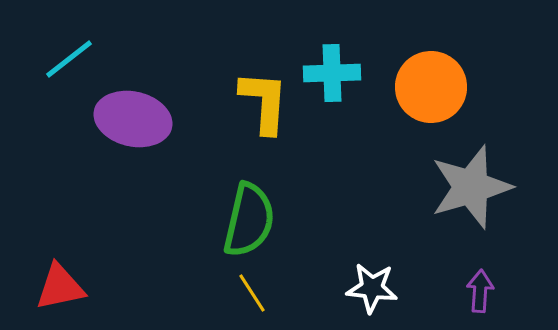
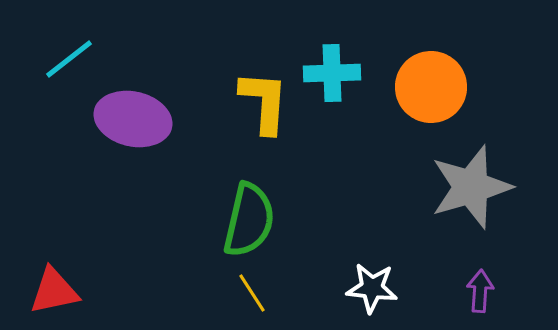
red triangle: moved 6 px left, 4 px down
